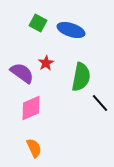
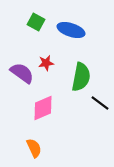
green square: moved 2 px left, 1 px up
red star: rotated 21 degrees clockwise
black line: rotated 12 degrees counterclockwise
pink diamond: moved 12 px right
